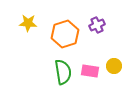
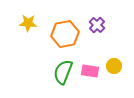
purple cross: rotated 21 degrees counterclockwise
orange hexagon: rotated 8 degrees clockwise
green semicircle: rotated 150 degrees counterclockwise
